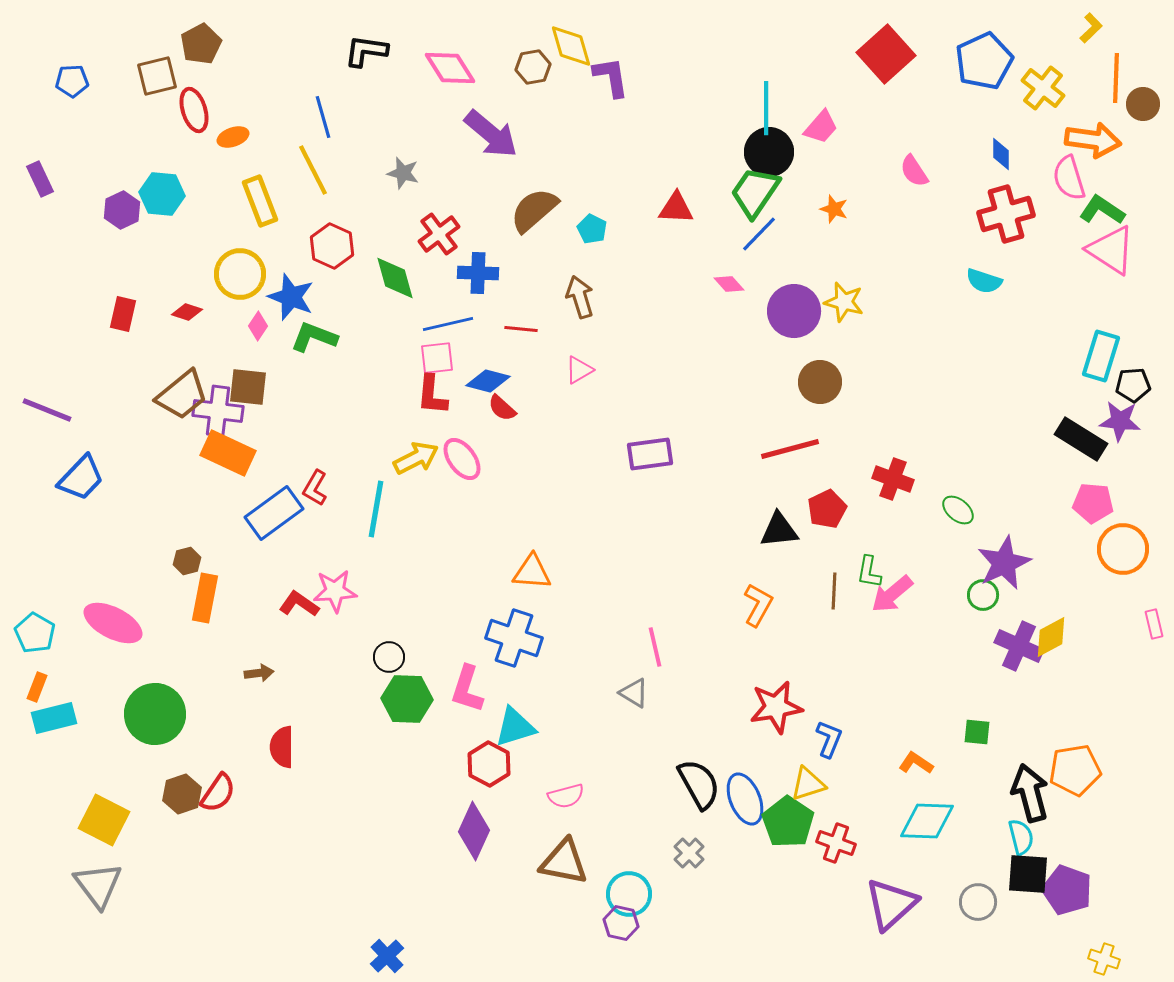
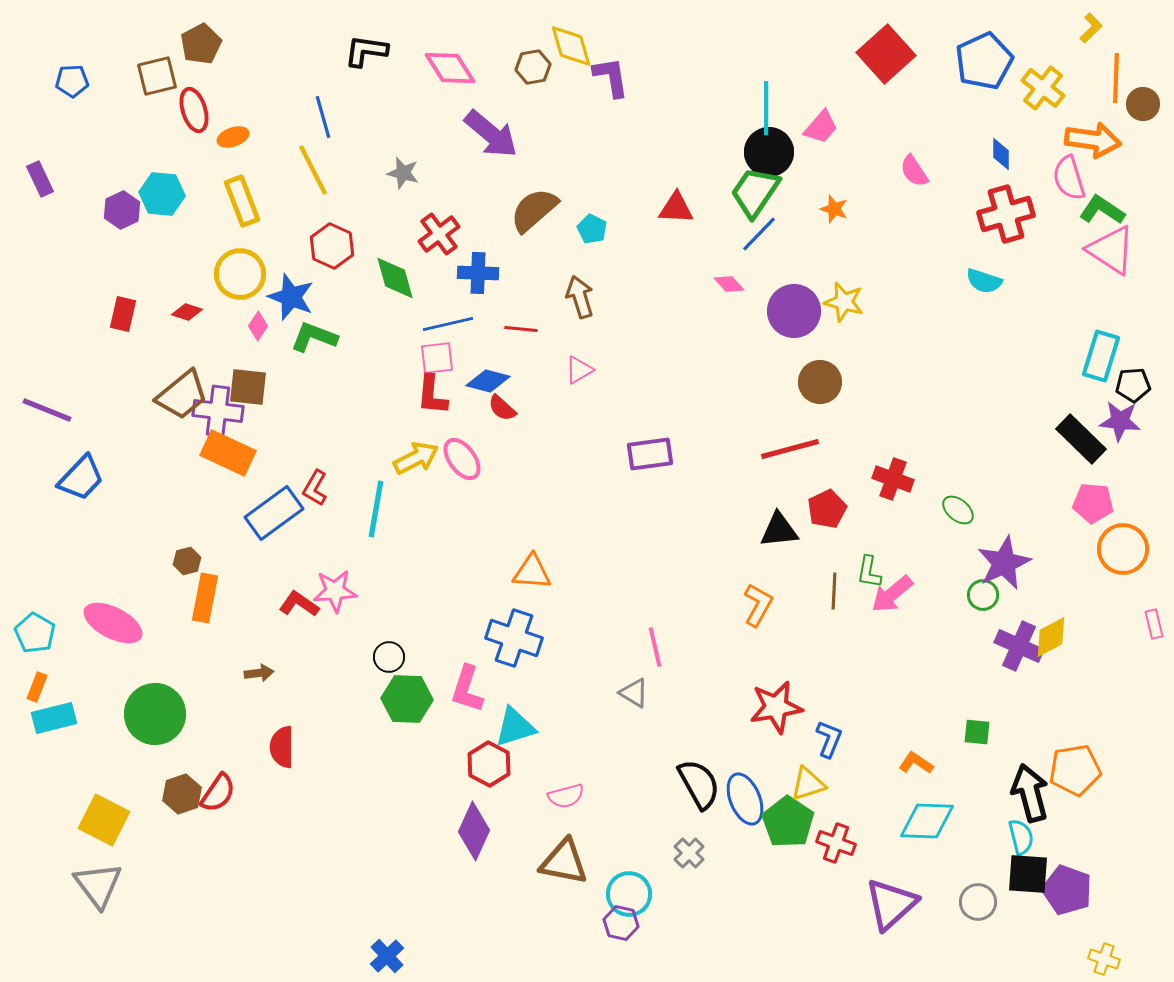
yellow rectangle at (260, 201): moved 18 px left
black rectangle at (1081, 439): rotated 12 degrees clockwise
